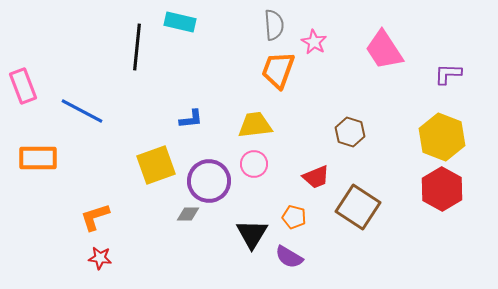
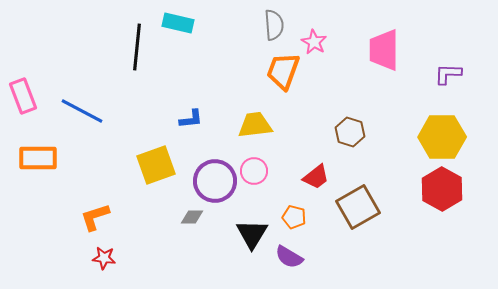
cyan rectangle: moved 2 px left, 1 px down
pink trapezoid: rotated 33 degrees clockwise
orange trapezoid: moved 5 px right, 1 px down
pink rectangle: moved 10 px down
yellow hexagon: rotated 21 degrees counterclockwise
pink circle: moved 7 px down
red trapezoid: rotated 16 degrees counterclockwise
purple circle: moved 6 px right
brown square: rotated 27 degrees clockwise
gray diamond: moved 4 px right, 3 px down
red star: moved 4 px right
